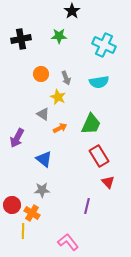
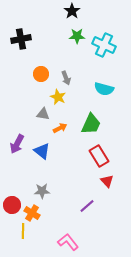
green star: moved 18 px right
cyan semicircle: moved 5 px right, 7 px down; rotated 24 degrees clockwise
gray triangle: rotated 24 degrees counterclockwise
purple arrow: moved 6 px down
blue triangle: moved 2 px left, 8 px up
red triangle: moved 1 px left, 1 px up
gray star: moved 1 px down
purple line: rotated 35 degrees clockwise
